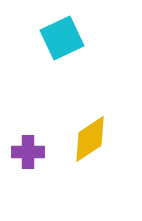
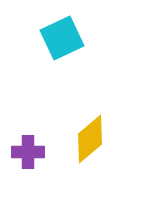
yellow diamond: rotated 6 degrees counterclockwise
